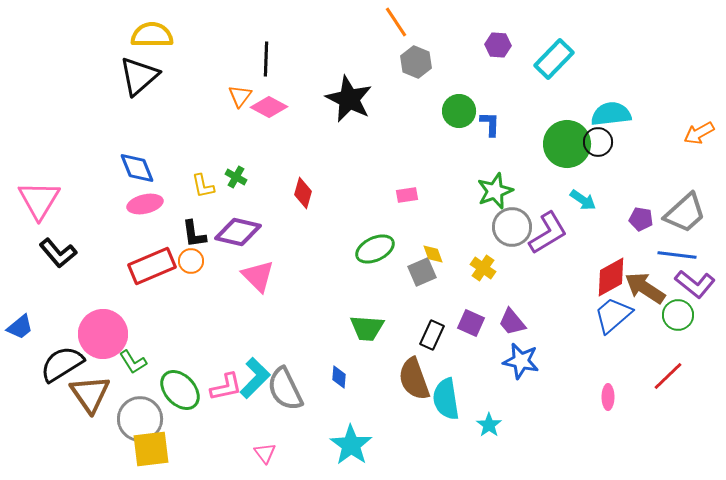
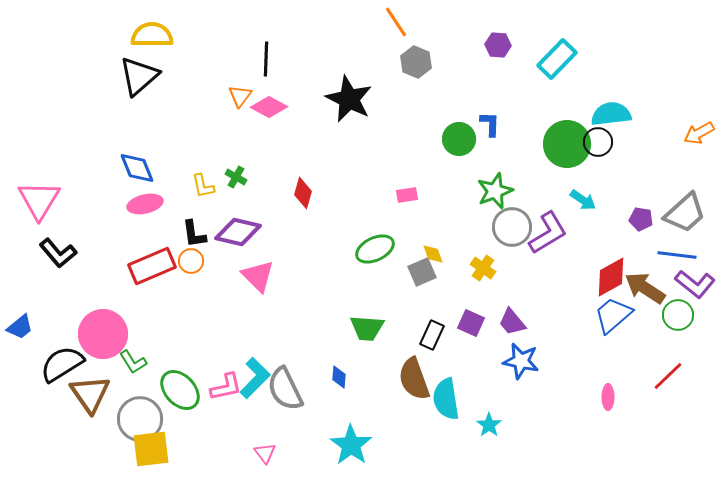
cyan rectangle at (554, 59): moved 3 px right
green circle at (459, 111): moved 28 px down
